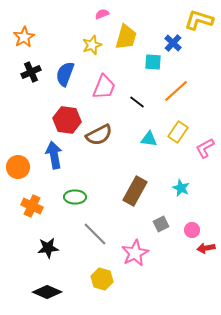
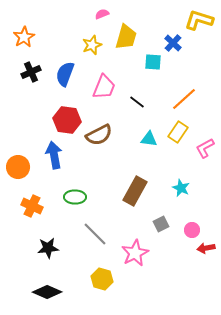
orange line: moved 8 px right, 8 px down
